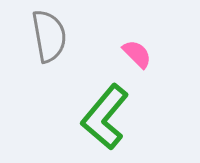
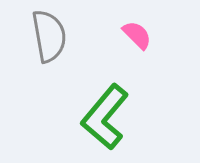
pink semicircle: moved 19 px up
